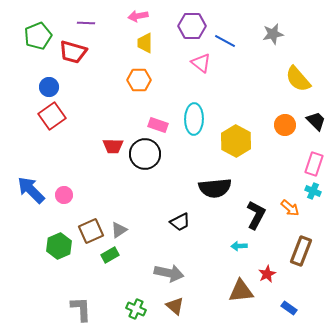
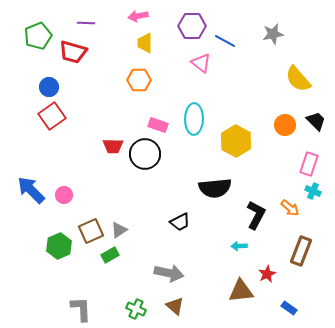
pink rectangle at (314, 164): moved 5 px left
